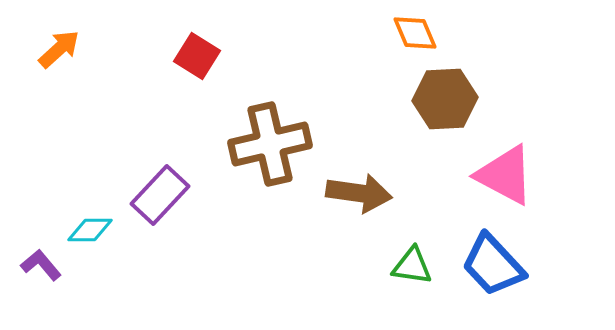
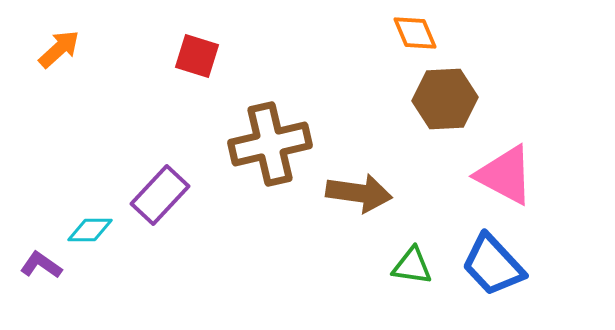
red square: rotated 15 degrees counterclockwise
purple L-shape: rotated 15 degrees counterclockwise
